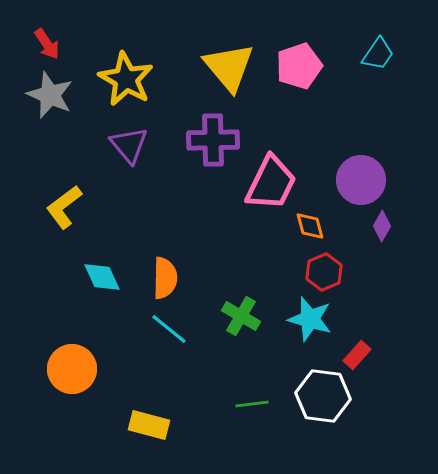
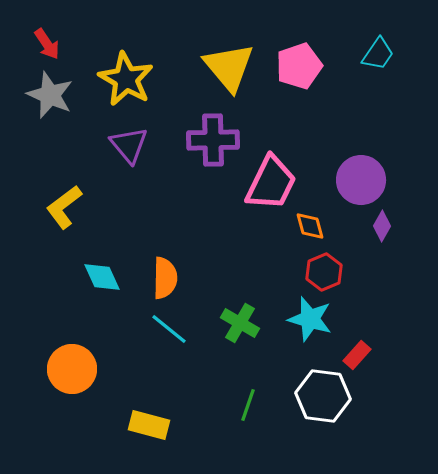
green cross: moved 1 px left, 7 px down
green line: moved 4 px left, 1 px down; rotated 64 degrees counterclockwise
